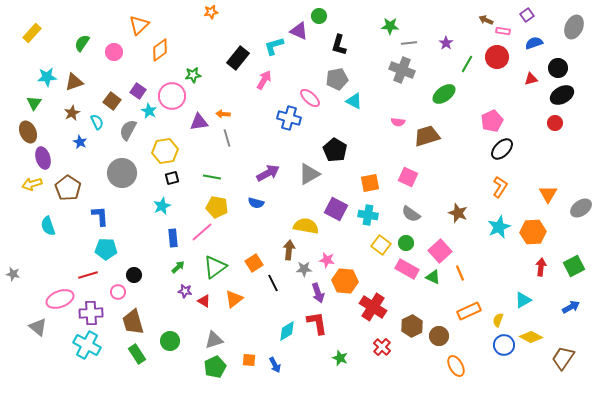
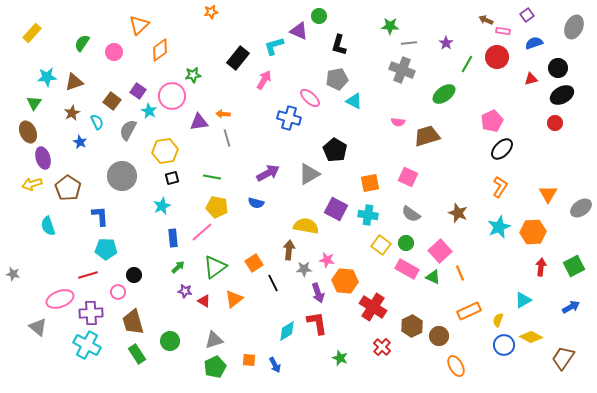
gray circle at (122, 173): moved 3 px down
